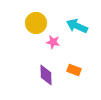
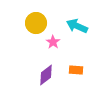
pink star: rotated 24 degrees clockwise
orange rectangle: moved 2 px right; rotated 16 degrees counterclockwise
purple diamond: rotated 55 degrees clockwise
